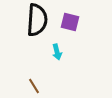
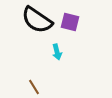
black semicircle: rotated 120 degrees clockwise
brown line: moved 1 px down
